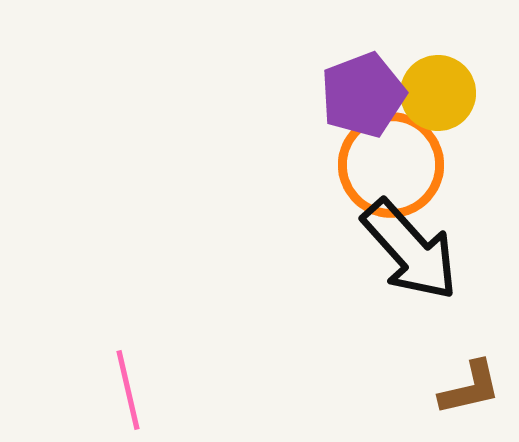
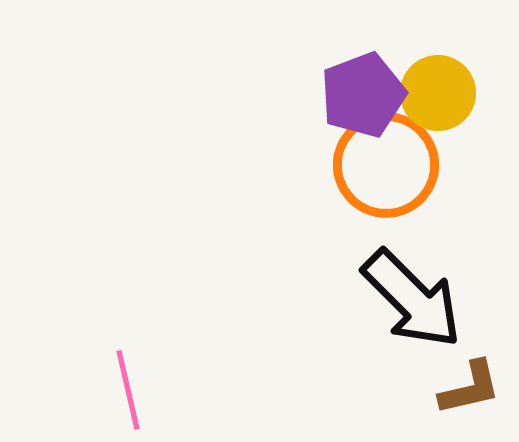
orange circle: moved 5 px left
black arrow: moved 2 px right, 49 px down; rotated 3 degrees counterclockwise
